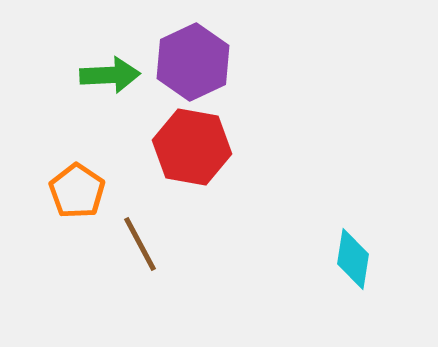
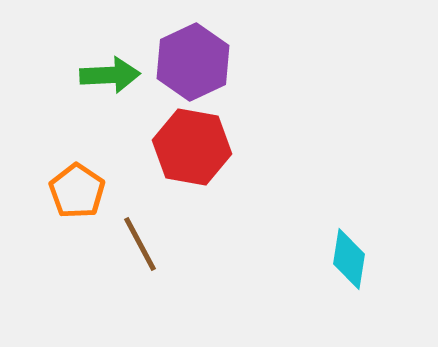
cyan diamond: moved 4 px left
